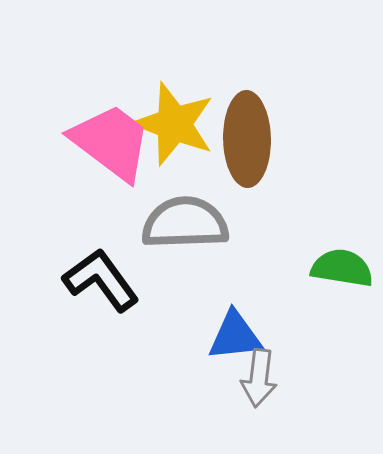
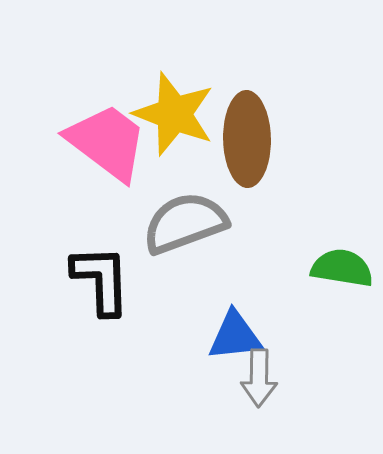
yellow star: moved 10 px up
pink trapezoid: moved 4 px left
gray semicircle: rotated 18 degrees counterclockwise
black L-shape: rotated 34 degrees clockwise
gray arrow: rotated 6 degrees counterclockwise
